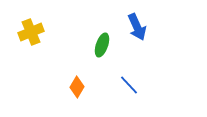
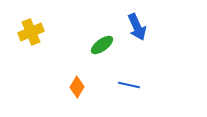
green ellipse: rotated 35 degrees clockwise
blue line: rotated 35 degrees counterclockwise
